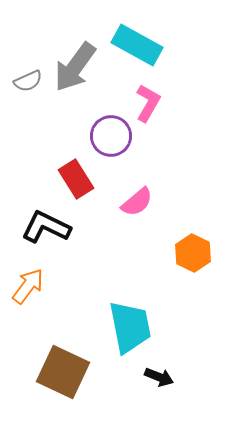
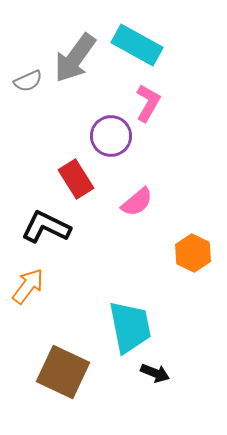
gray arrow: moved 9 px up
black arrow: moved 4 px left, 4 px up
